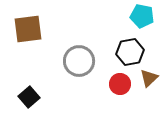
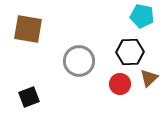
brown square: rotated 16 degrees clockwise
black hexagon: rotated 8 degrees clockwise
black square: rotated 20 degrees clockwise
